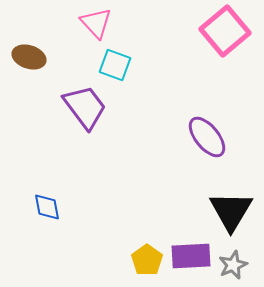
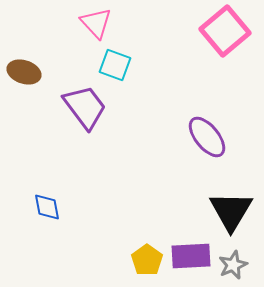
brown ellipse: moved 5 px left, 15 px down
